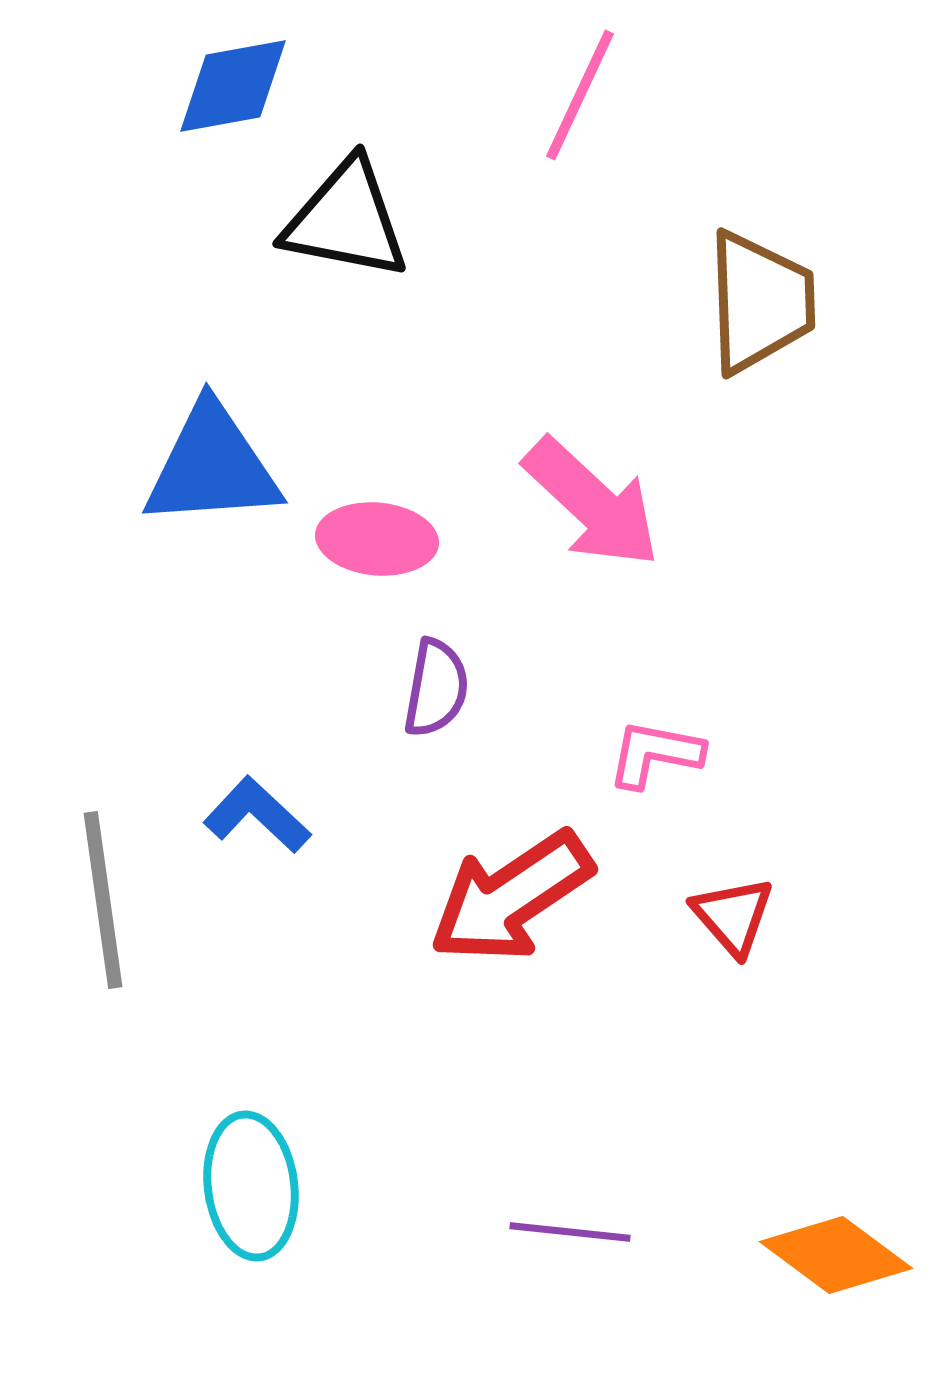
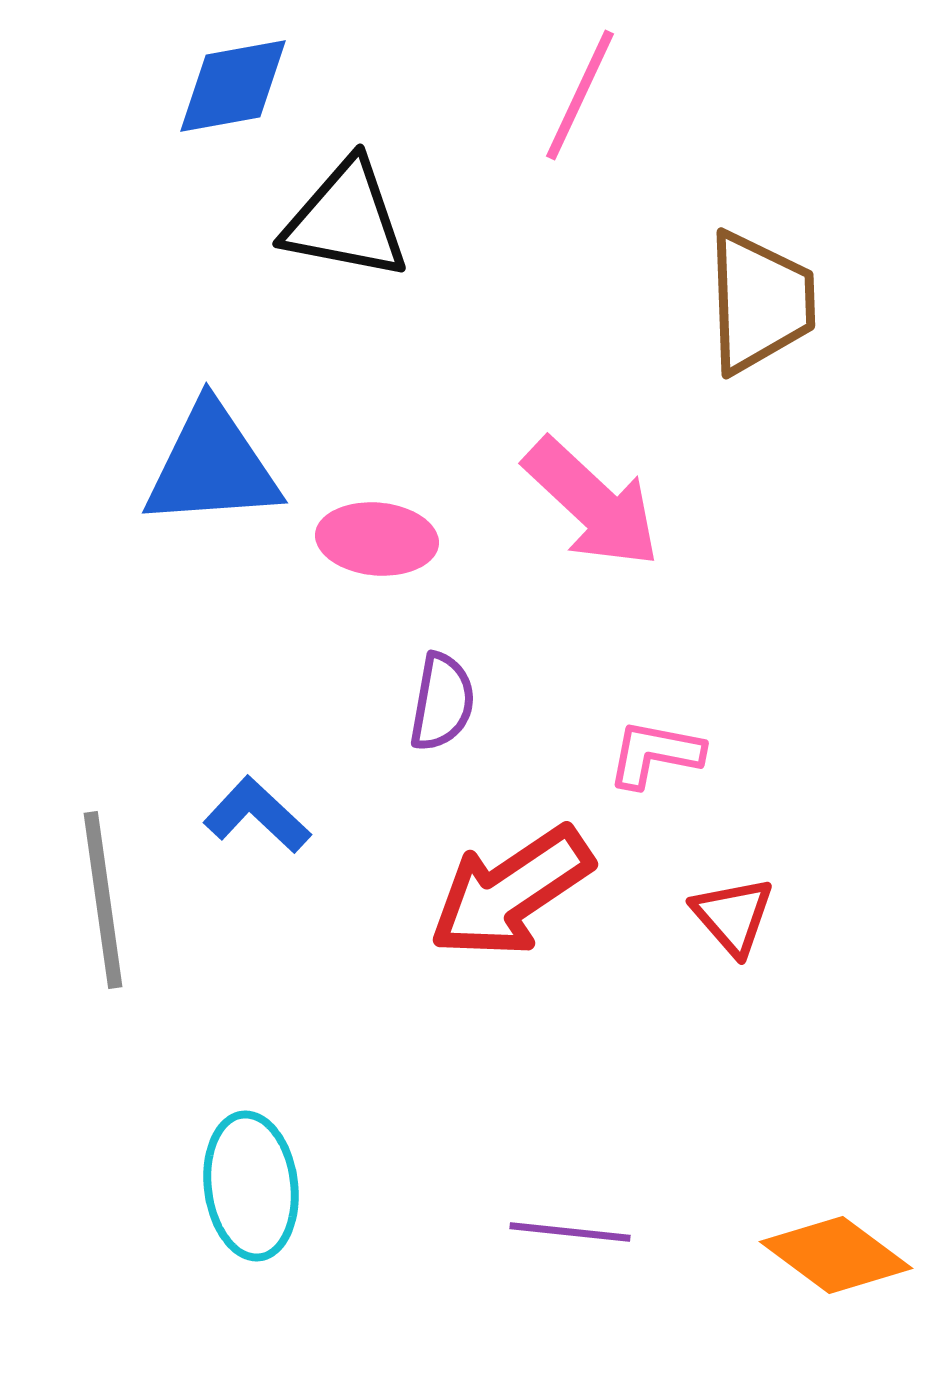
purple semicircle: moved 6 px right, 14 px down
red arrow: moved 5 px up
